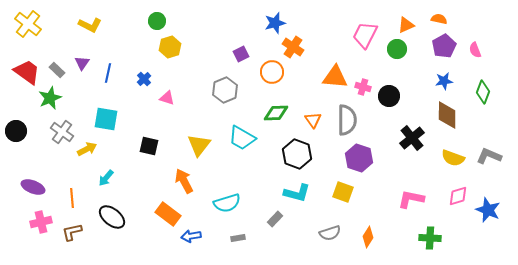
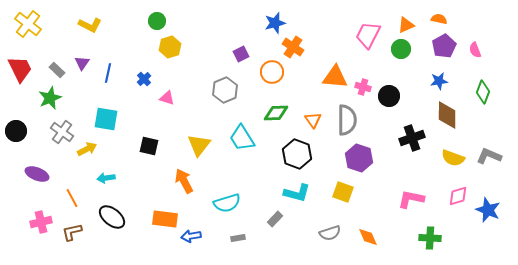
pink trapezoid at (365, 35): moved 3 px right
green circle at (397, 49): moved 4 px right
red trapezoid at (27, 72): moved 7 px left, 3 px up; rotated 28 degrees clockwise
blue star at (444, 81): moved 5 px left
cyan trapezoid at (242, 138): rotated 28 degrees clockwise
black cross at (412, 138): rotated 20 degrees clockwise
cyan arrow at (106, 178): rotated 42 degrees clockwise
purple ellipse at (33, 187): moved 4 px right, 13 px up
orange line at (72, 198): rotated 24 degrees counterclockwise
orange rectangle at (168, 214): moved 3 px left, 5 px down; rotated 30 degrees counterclockwise
orange diamond at (368, 237): rotated 55 degrees counterclockwise
